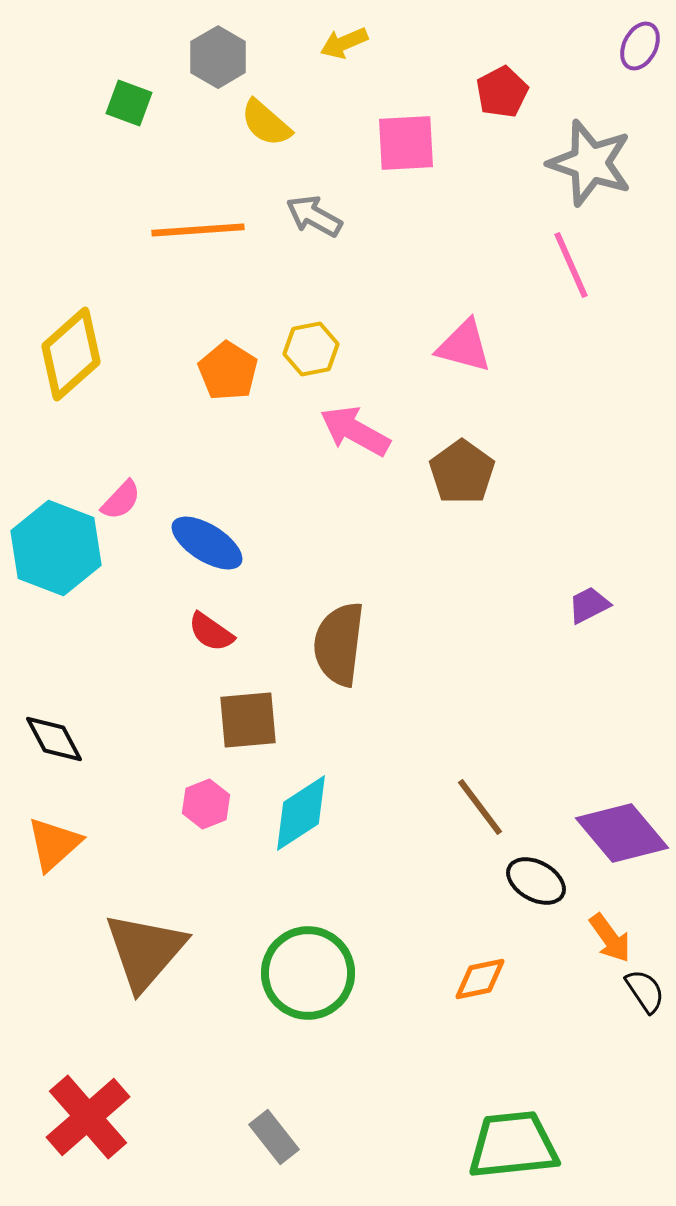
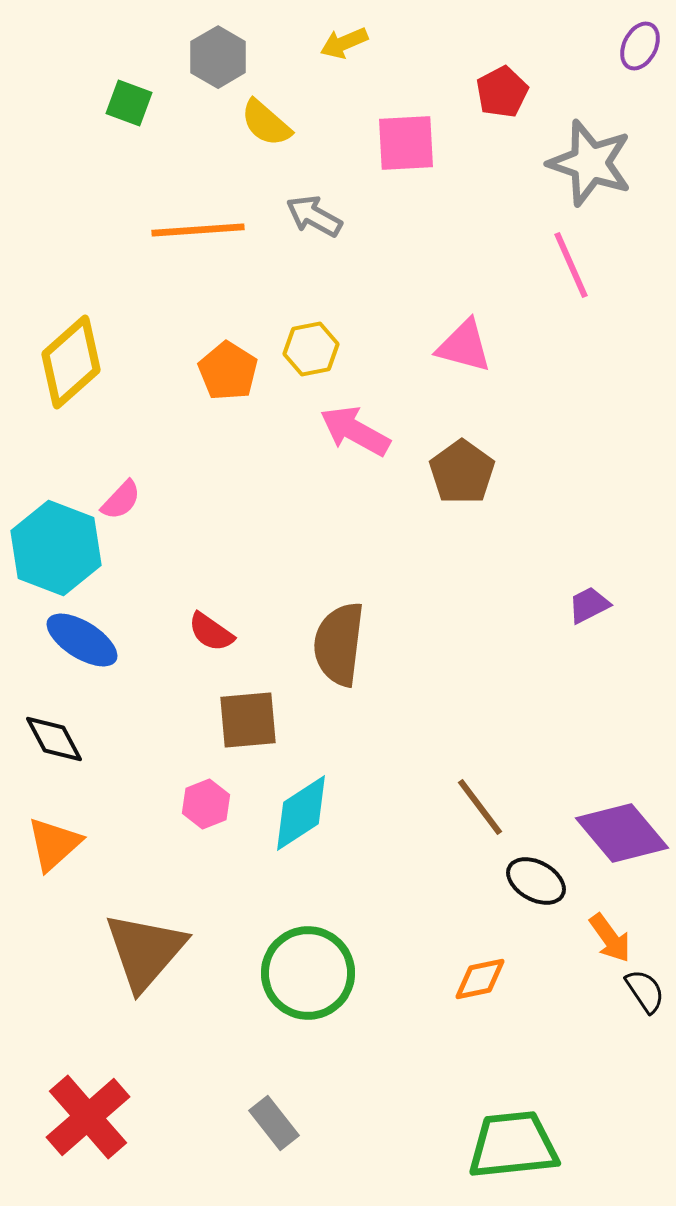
yellow diamond: moved 8 px down
blue ellipse: moved 125 px left, 97 px down
gray rectangle: moved 14 px up
